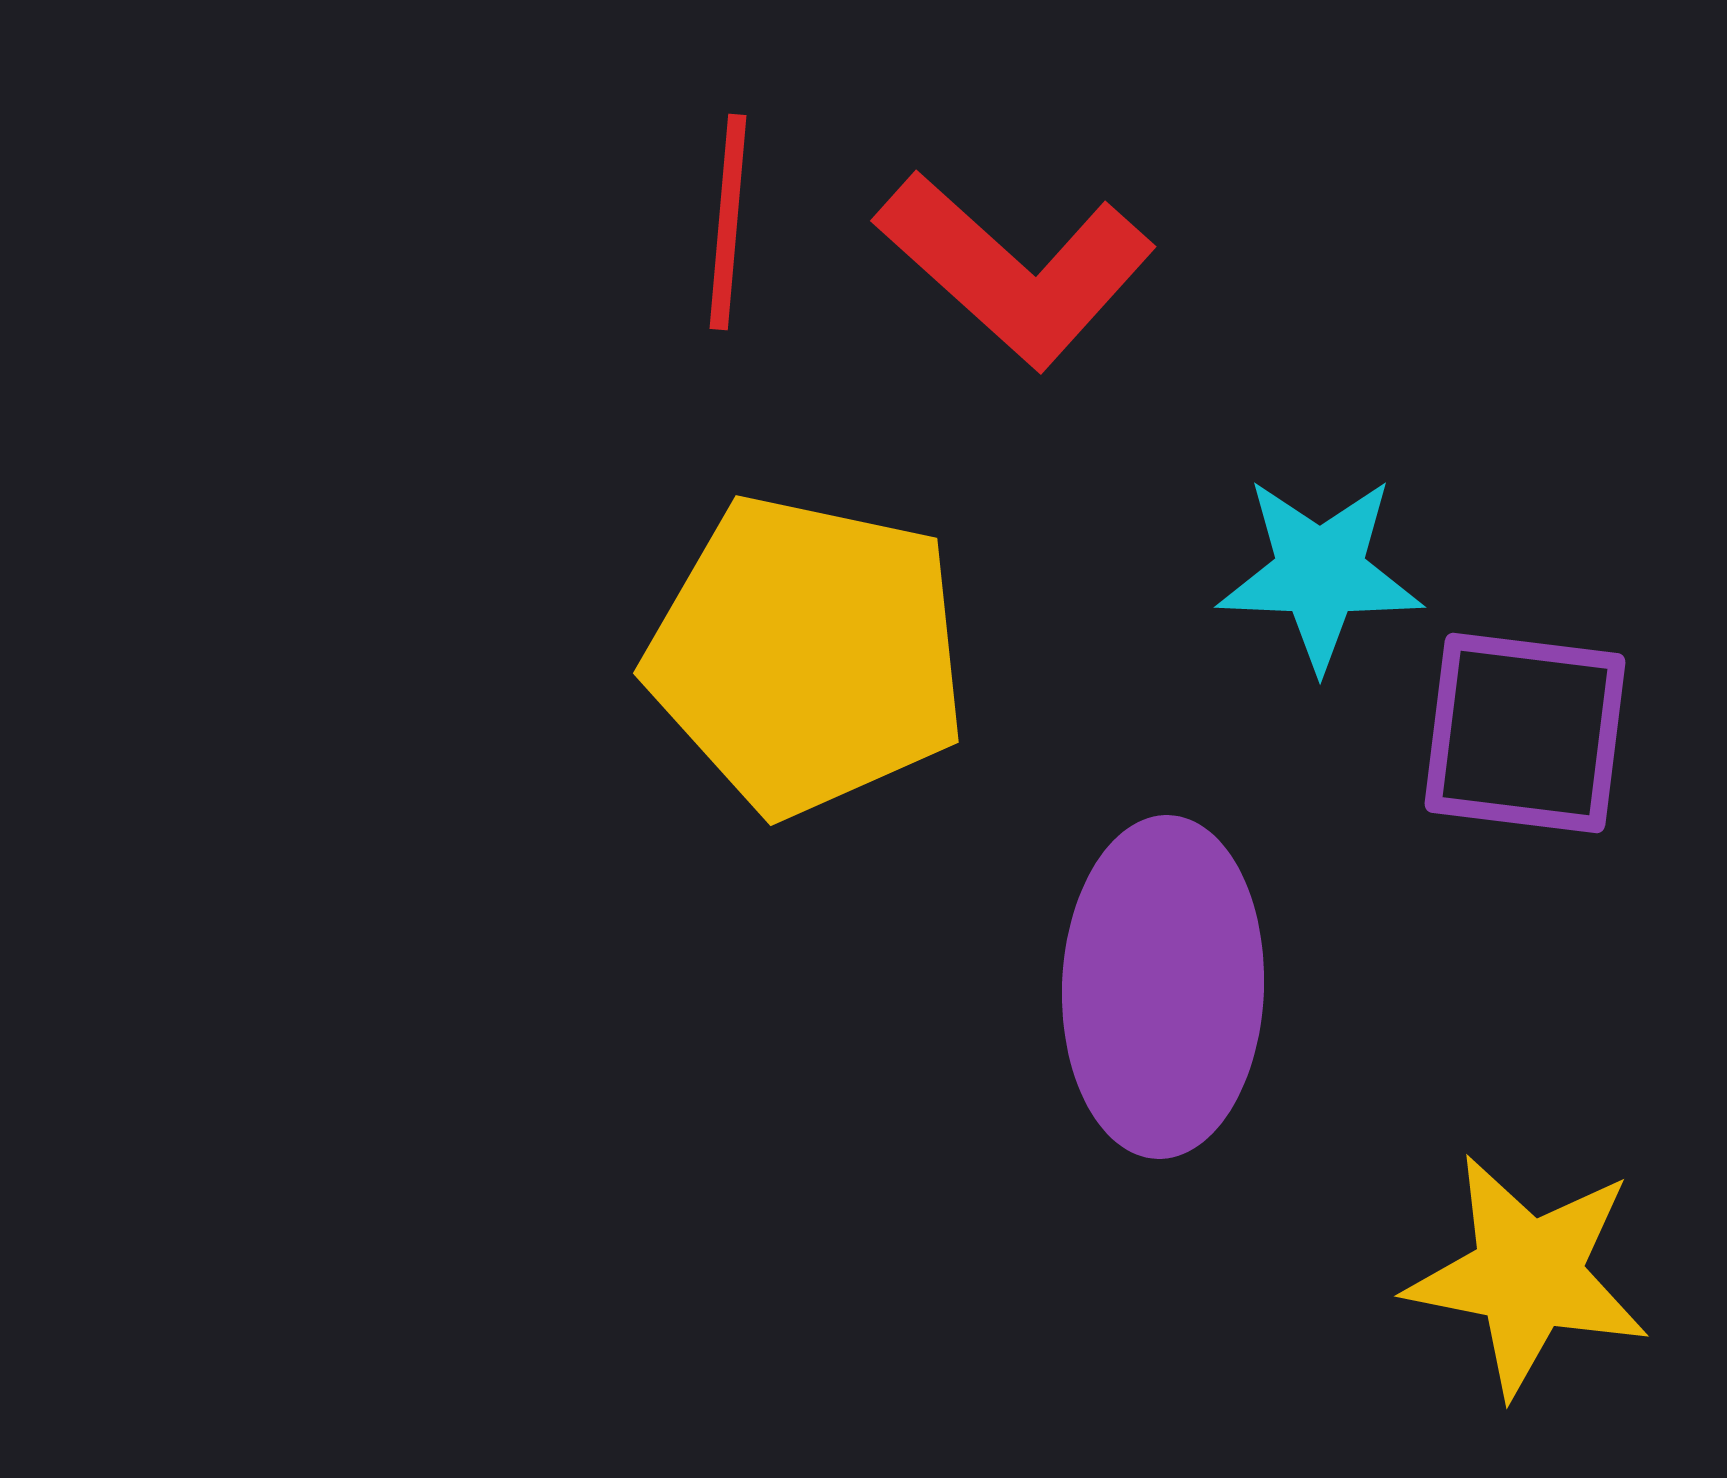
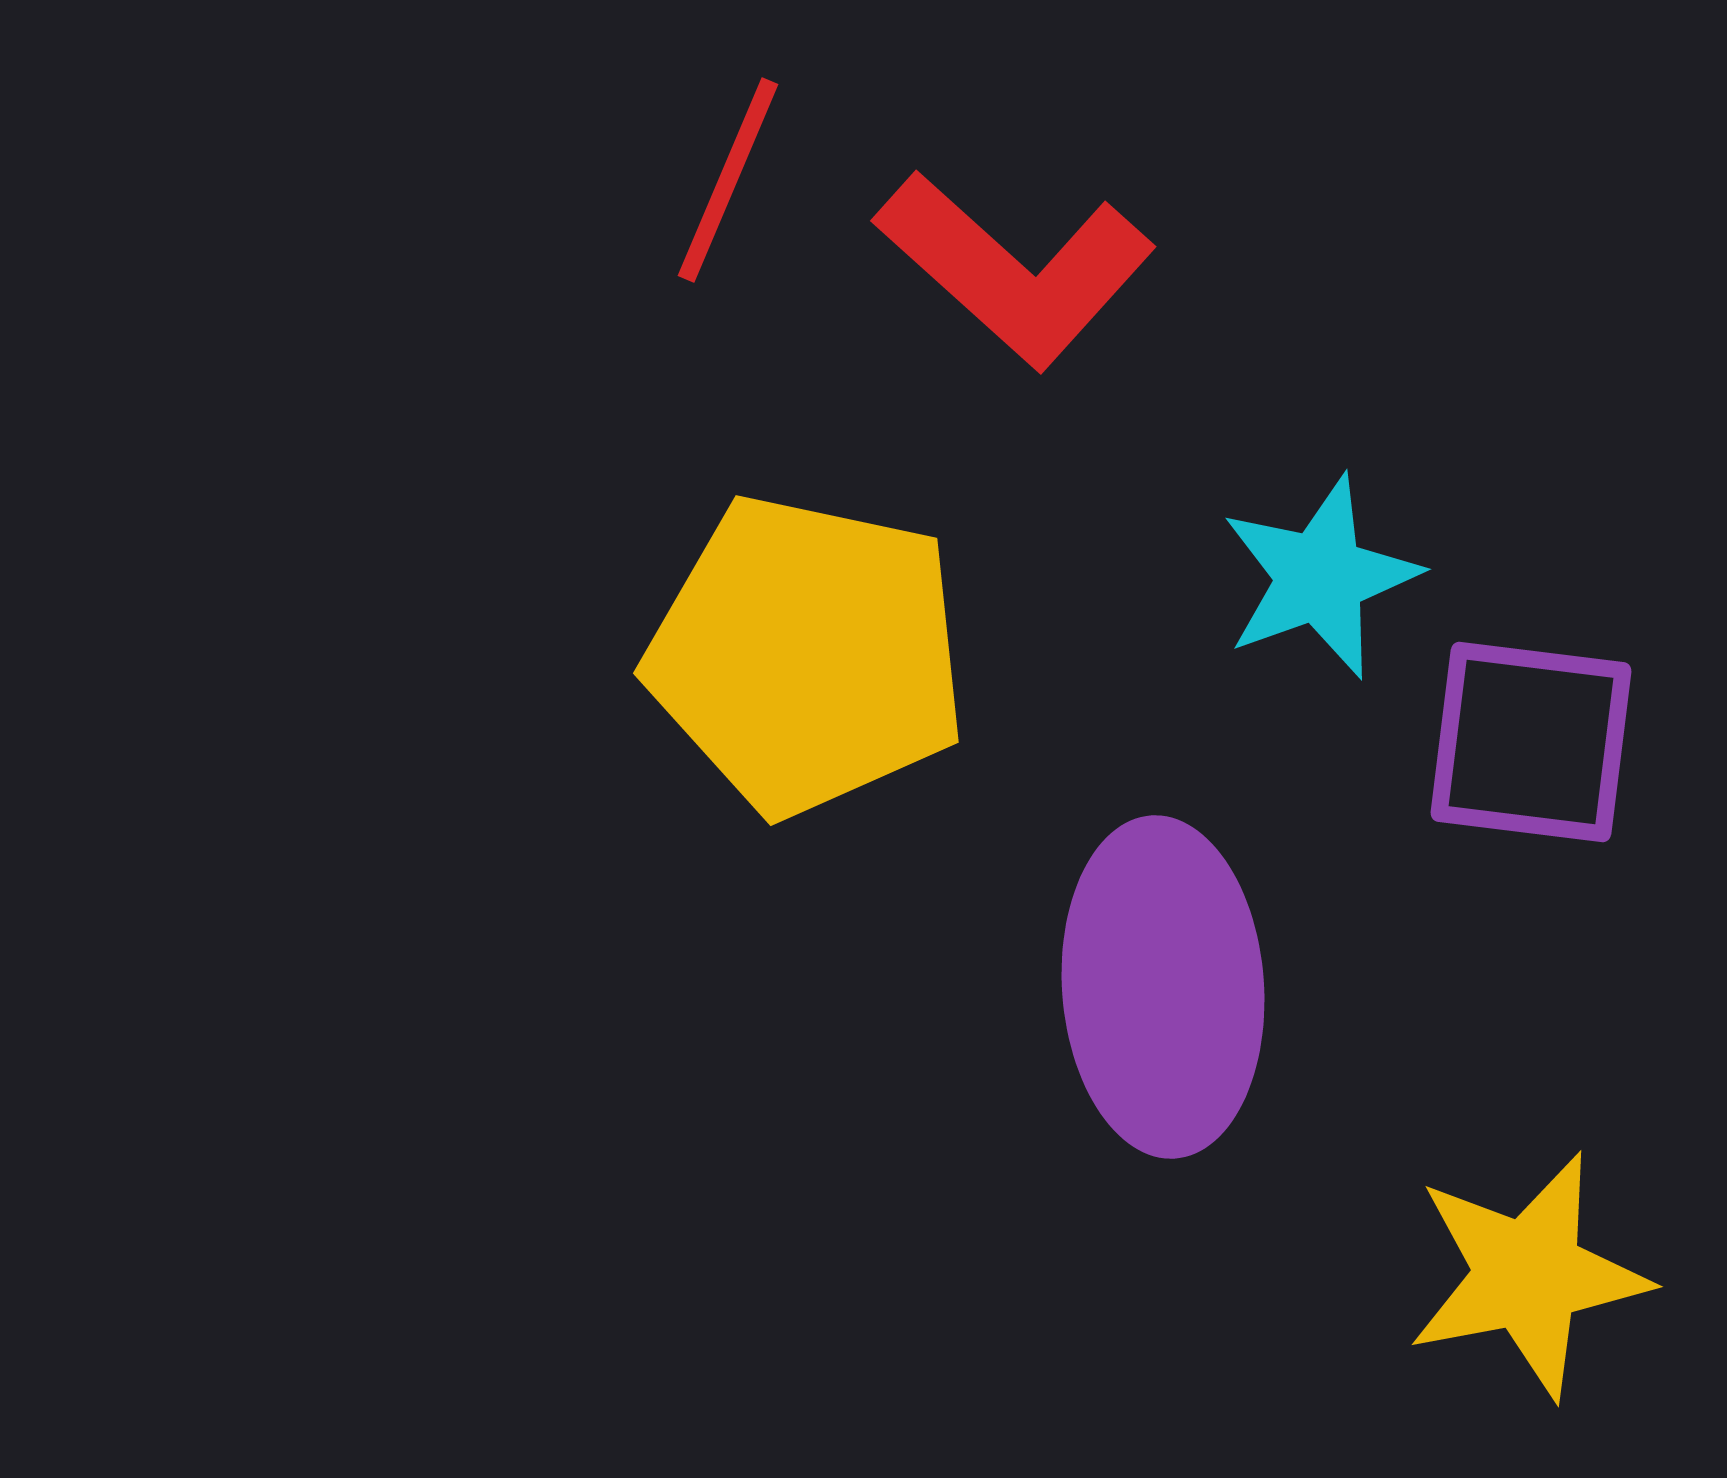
red line: moved 42 px up; rotated 18 degrees clockwise
cyan star: moved 4 px down; rotated 22 degrees counterclockwise
purple square: moved 6 px right, 9 px down
purple ellipse: rotated 6 degrees counterclockwise
yellow star: rotated 22 degrees counterclockwise
